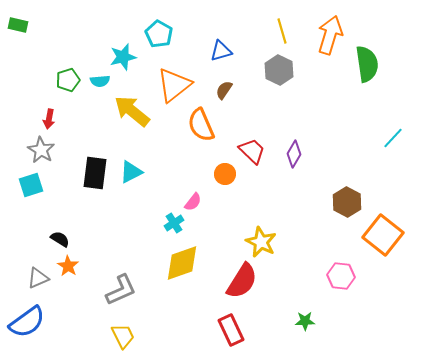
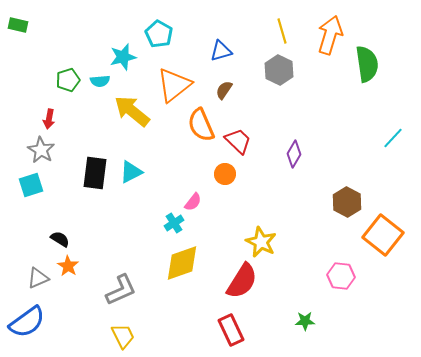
red trapezoid: moved 14 px left, 10 px up
